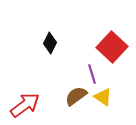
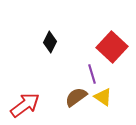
black diamond: moved 1 px up
brown semicircle: moved 1 px down
